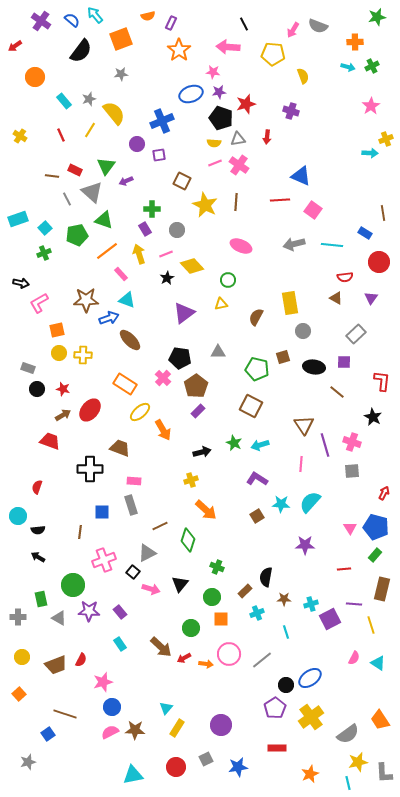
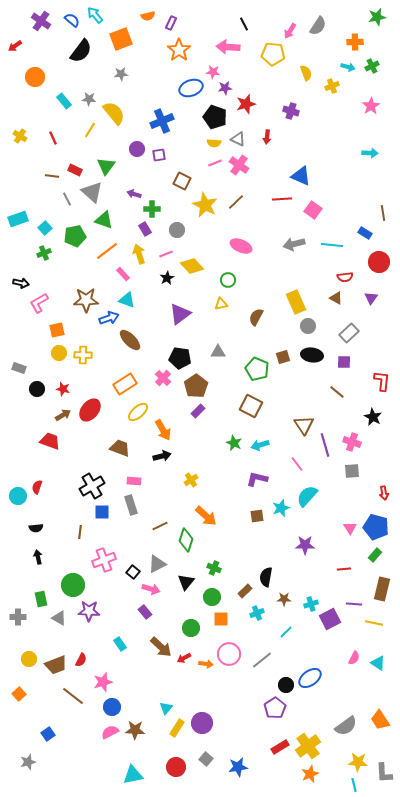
gray semicircle at (318, 26): rotated 78 degrees counterclockwise
pink arrow at (293, 30): moved 3 px left, 1 px down
yellow semicircle at (303, 76): moved 3 px right, 3 px up
purple star at (219, 92): moved 6 px right, 4 px up
blue ellipse at (191, 94): moved 6 px up
gray star at (89, 99): rotated 24 degrees clockwise
black pentagon at (221, 118): moved 6 px left, 1 px up
red line at (61, 135): moved 8 px left, 3 px down
gray triangle at (238, 139): rotated 35 degrees clockwise
yellow cross at (386, 139): moved 54 px left, 53 px up
purple circle at (137, 144): moved 5 px down
purple arrow at (126, 181): moved 8 px right, 13 px down; rotated 40 degrees clockwise
red line at (280, 200): moved 2 px right, 1 px up
brown line at (236, 202): rotated 42 degrees clockwise
green pentagon at (77, 235): moved 2 px left, 1 px down
pink rectangle at (121, 274): moved 2 px right
yellow rectangle at (290, 303): moved 6 px right, 1 px up; rotated 15 degrees counterclockwise
purple triangle at (184, 313): moved 4 px left, 1 px down
gray circle at (303, 331): moved 5 px right, 5 px up
gray rectangle at (356, 334): moved 7 px left, 1 px up
black ellipse at (314, 367): moved 2 px left, 12 px up
gray rectangle at (28, 368): moved 9 px left
green pentagon at (257, 369): rotated 10 degrees clockwise
orange rectangle at (125, 384): rotated 65 degrees counterclockwise
yellow ellipse at (140, 412): moved 2 px left
black arrow at (202, 452): moved 40 px left, 4 px down
pink line at (301, 464): moved 4 px left; rotated 42 degrees counterclockwise
black cross at (90, 469): moved 2 px right, 17 px down; rotated 30 degrees counterclockwise
purple L-shape at (257, 479): rotated 20 degrees counterclockwise
yellow cross at (191, 480): rotated 16 degrees counterclockwise
red arrow at (384, 493): rotated 144 degrees clockwise
cyan semicircle at (310, 502): moved 3 px left, 6 px up
cyan star at (281, 504): moved 4 px down; rotated 24 degrees counterclockwise
orange arrow at (206, 510): moved 6 px down
cyan circle at (18, 516): moved 20 px up
brown square at (257, 516): rotated 24 degrees clockwise
black semicircle at (38, 530): moved 2 px left, 2 px up
green diamond at (188, 540): moved 2 px left
gray triangle at (147, 553): moved 10 px right, 11 px down
black arrow at (38, 557): rotated 48 degrees clockwise
green cross at (217, 567): moved 3 px left, 1 px down
black triangle at (180, 584): moved 6 px right, 2 px up
purple rectangle at (120, 612): moved 25 px right
yellow line at (371, 625): moved 3 px right, 2 px up; rotated 60 degrees counterclockwise
cyan line at (286, 632): rotated 64 degrees clockwise
yellow circle at (22, 657): moved 7 px right, 2 px down
brown line at (65, 714): moved 8 px right, 18 px up; rotated 20 degrees clockwise
yellow cross at (311, 717): moved 3 px left, 29 px down
purple circle at (221, 725): moved 19 px left, 2 px up
gray semicircle at (348, 734): moved 2 px left, 8 px up
red rectangle at (277, 748): moved 3 px right, 1 px up; rotated 30 degrees counterclockwise
gray square at (206, 759): rotated 24 degrees counterclockwise
yellow star at (358, 762): rotated 18 degrees clockwise
cyan line at (348, 783): moved 6 px right, 2 px down
